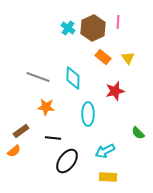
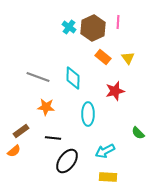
cyan cross: moved 1 px right, 1 px up
